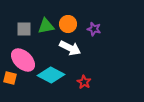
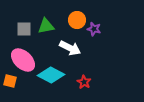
orange circle: moved 9 px right, 4 px up
orange square: moved 3 px down
